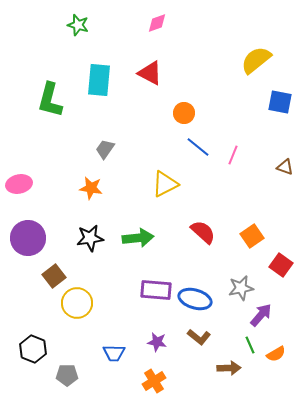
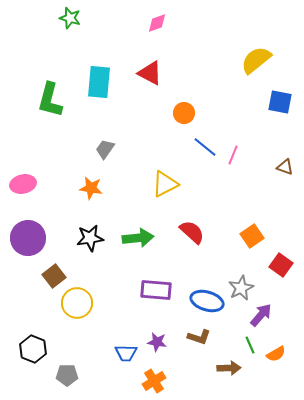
green star: moved 8 px left, 7 px up
cyan rectangle: moved 2 px down
blue line: moved 7 px right
pink ellipse: moved 4 px right
red semicircle: moved 11 px left
gray star: rotated 15 degrees counterclockwise
blue ellipse: moved 12 px right, 2 px down
brown L-shape: rotated 20 degrees counterclockwise
blue trapezoid: moved 12 px right
